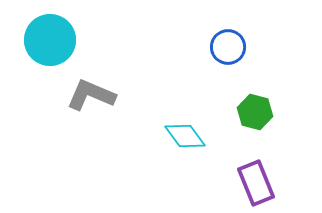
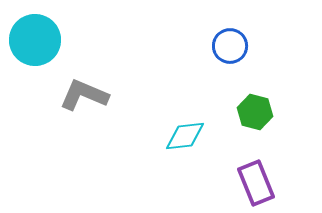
cyan circle: moved 15 px left
blue circle: moved 2 px right, 1 px up
gray L-shape: moved 7 px left
cyan diamond: rotated 60 degrees counterclockwise
